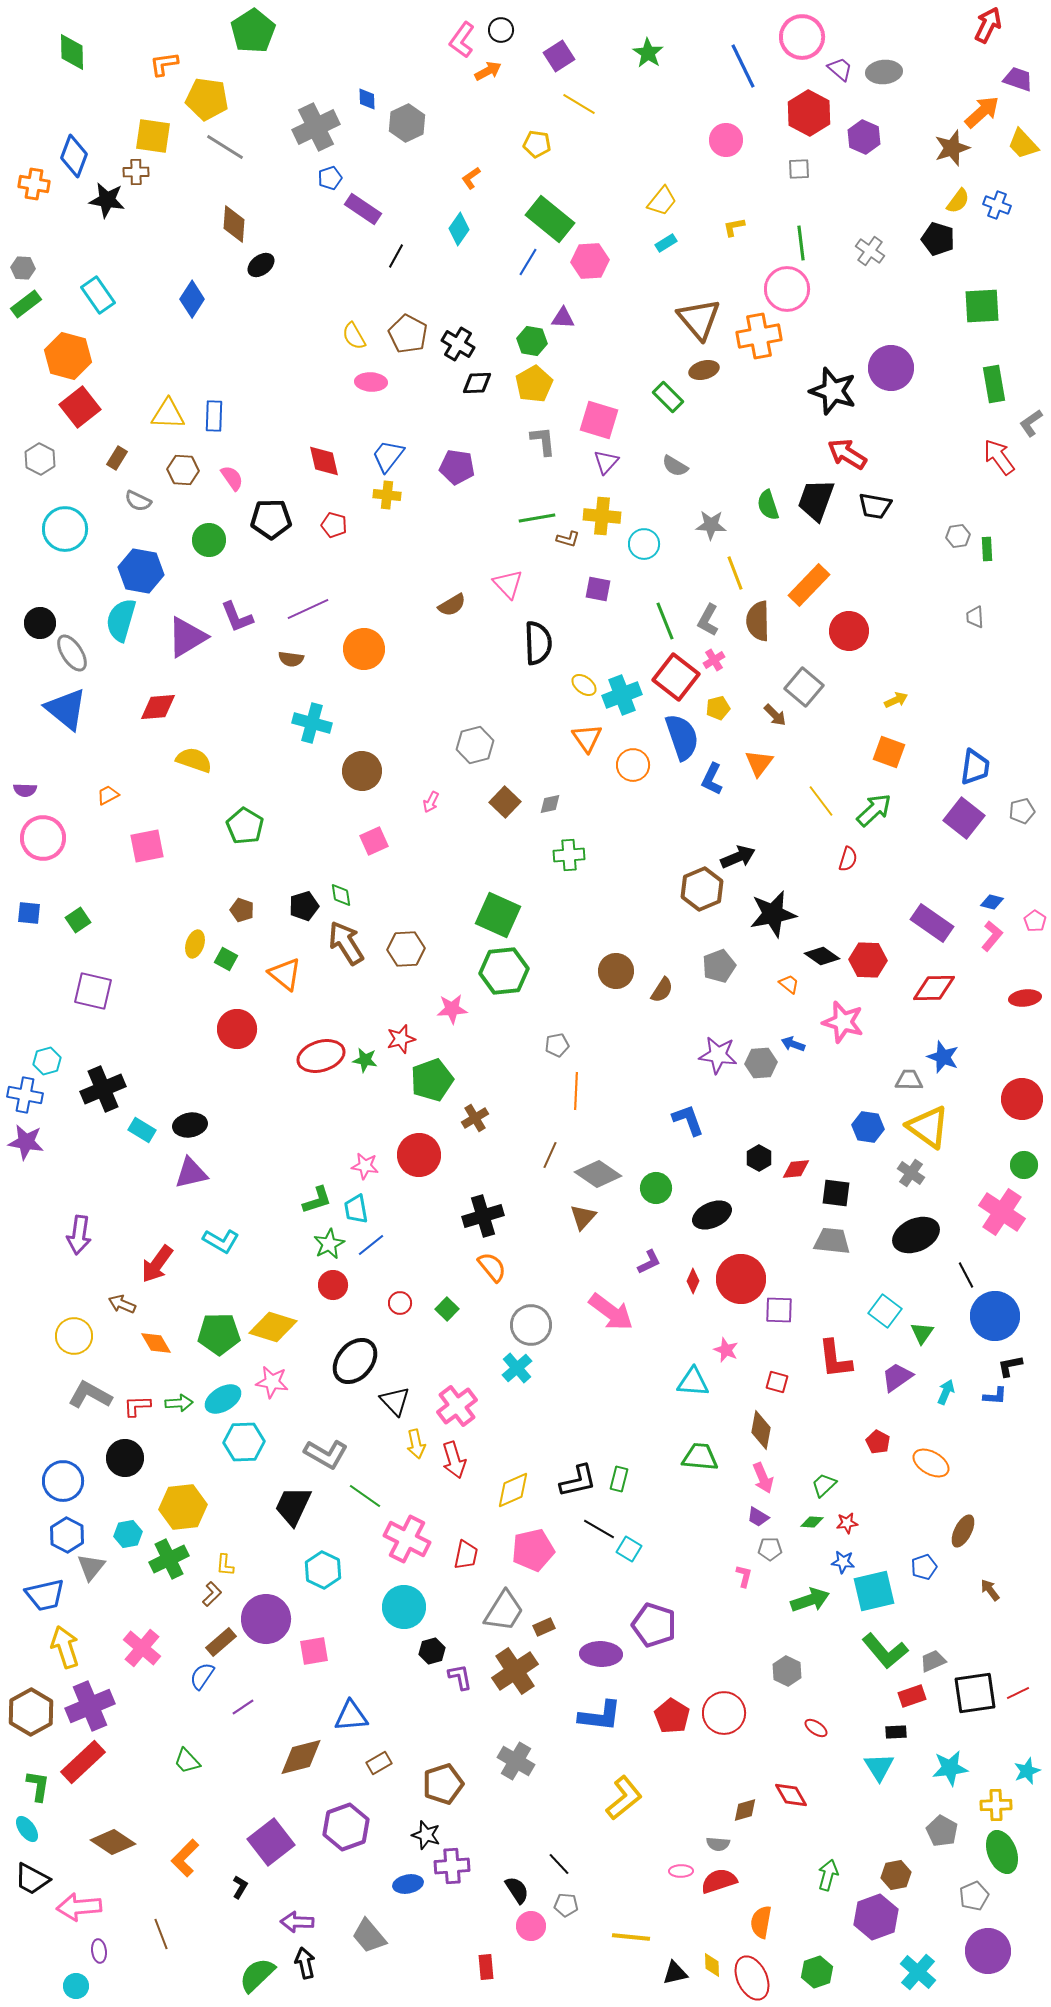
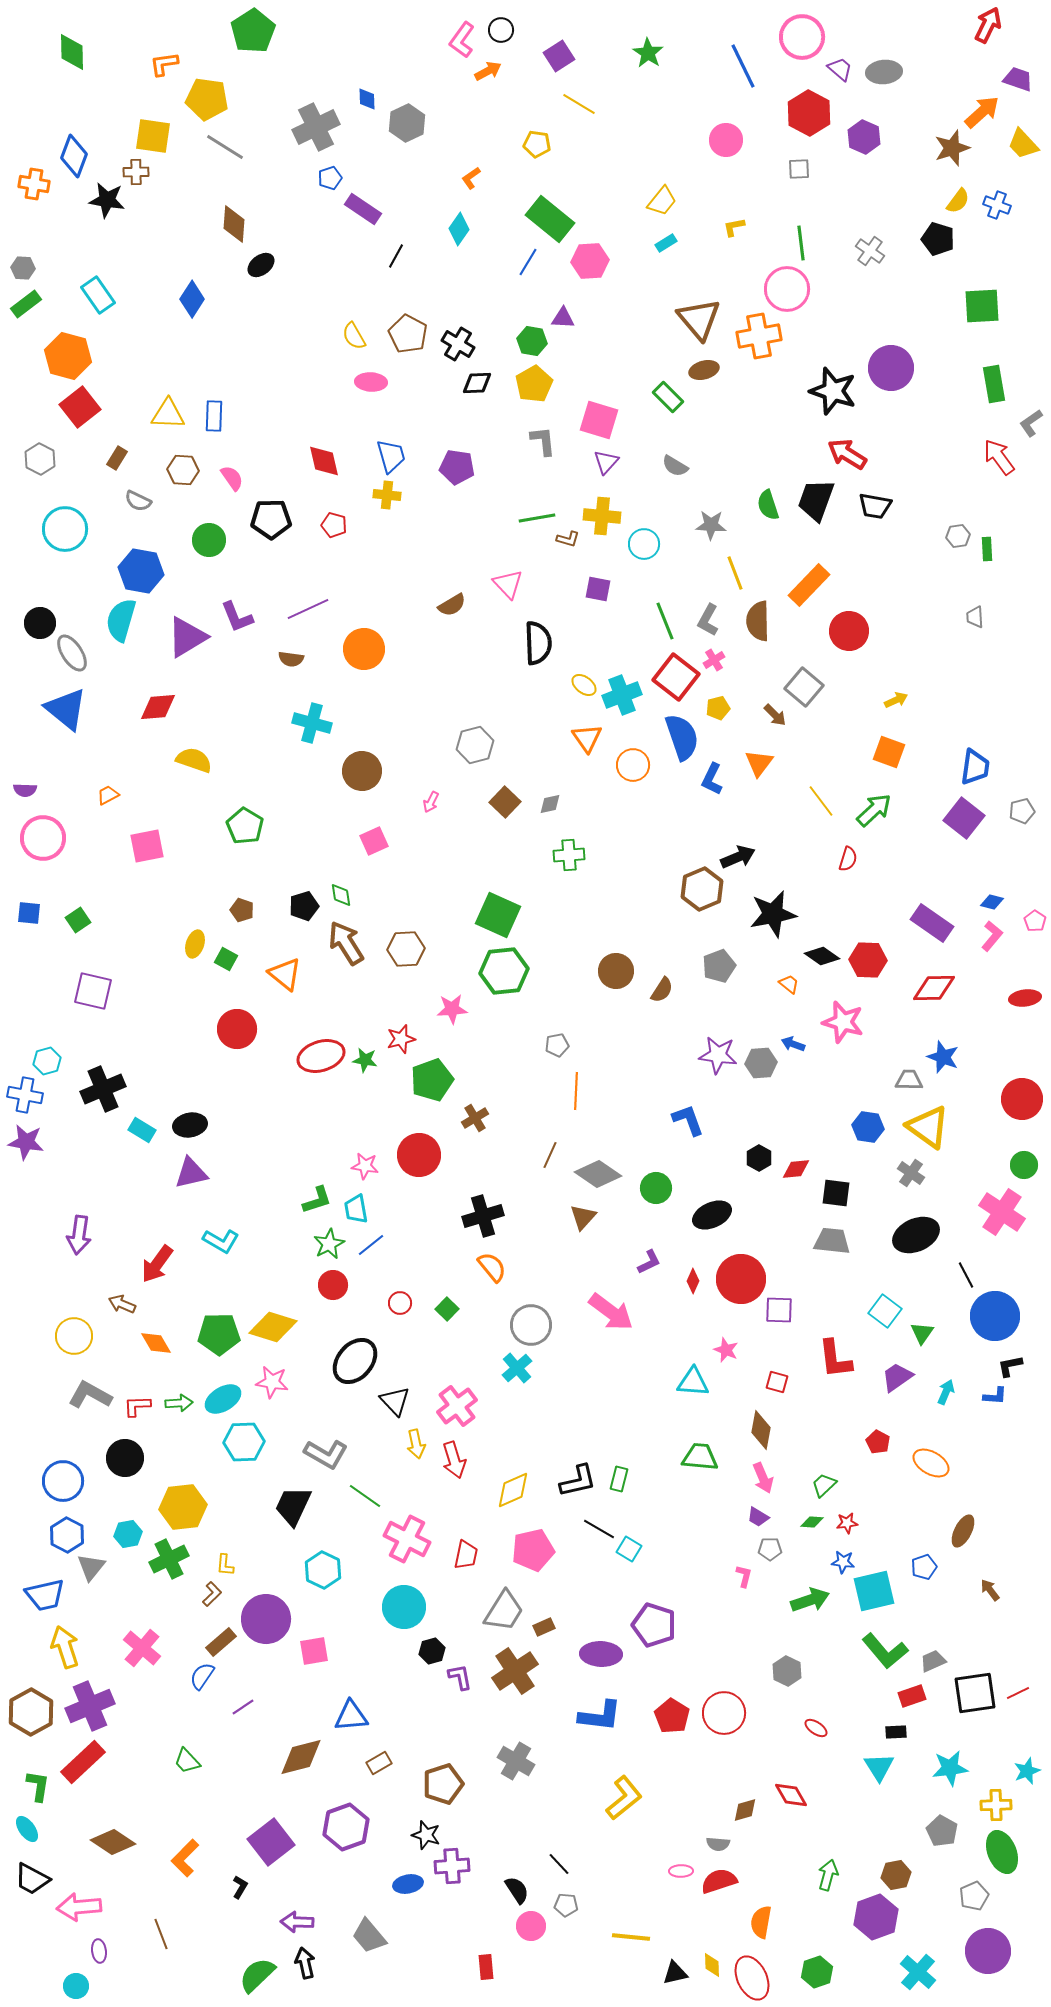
blue trapezoid at (388, 456): moved 3 px right; rotated 126 degrees clockwise
